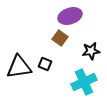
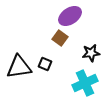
purple ellipse: rotated 15 degrees counterclockwise
black star: moved 2 px down
cyan cross: moved 1 px right, 1 px down
